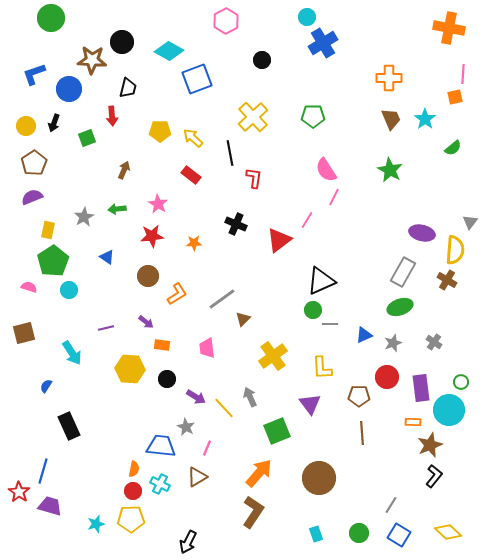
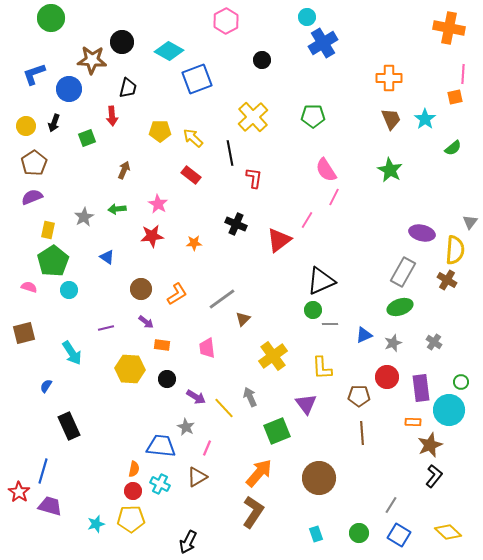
brown circle at (148, 276): moved 7 px left, 13 px down
purple triangle at (310, 404): moved 4 px left
